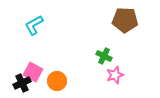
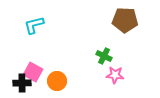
cyan L-shape: rotated 15 degrees clockwise
pink star: rotated 24 degrees clockwise
black cross: rotated 24 degrees clockwise
